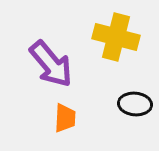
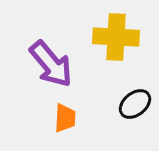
yellow cross: rotated 12 degrees counterclockwise
black ellipse: rotated 44 degrees counterclockwise
